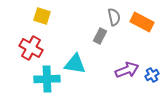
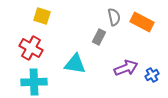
gray rectangle: moved 1 px left, 1 px down
purple arrow: moved 1 px left, 2 px up
cyan cross: moved 13 px left, 3 px down
